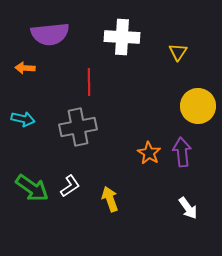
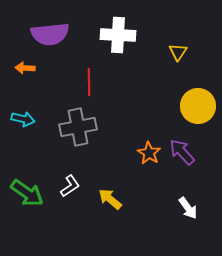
white cross: moved 4 px left, 2 px up
purple arrow: rotated 36 degrees counterclockwise
green arrow: moved 5 px left, 5 px down
yellow arrow: rotated 30 degrees counterclockwise
